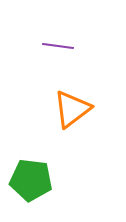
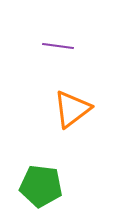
green pentagon: moved 10 px right, 6 px down
